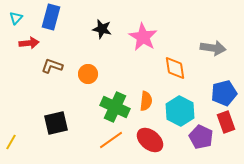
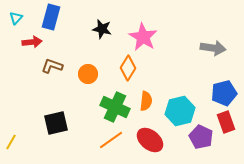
red arrow: moved 3 px right, 1 px up
orange diamond: moved 47 px left; rotated 40 degrees clockwise
cyan hexagon: rotated 20 degrees clockwise
